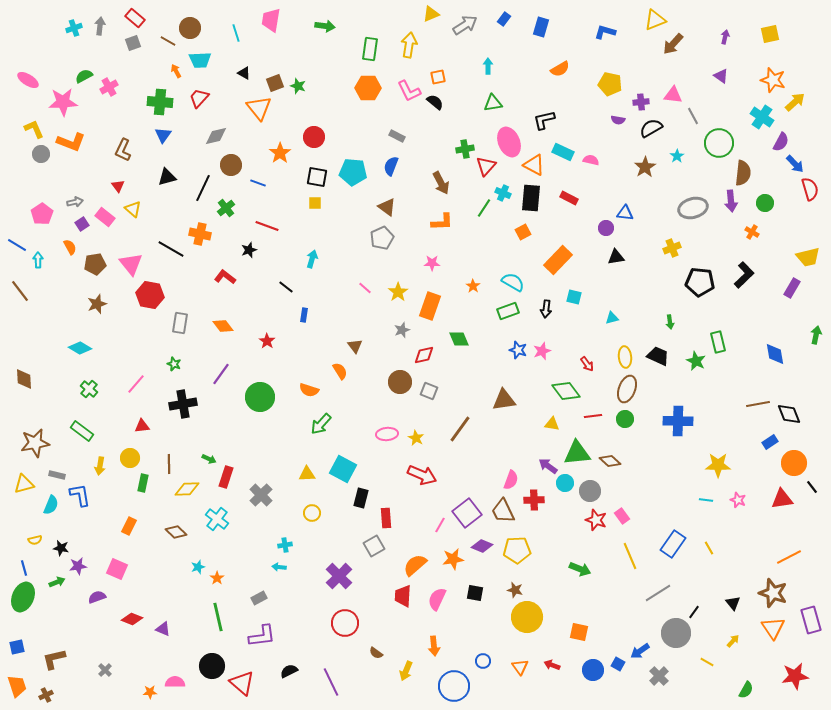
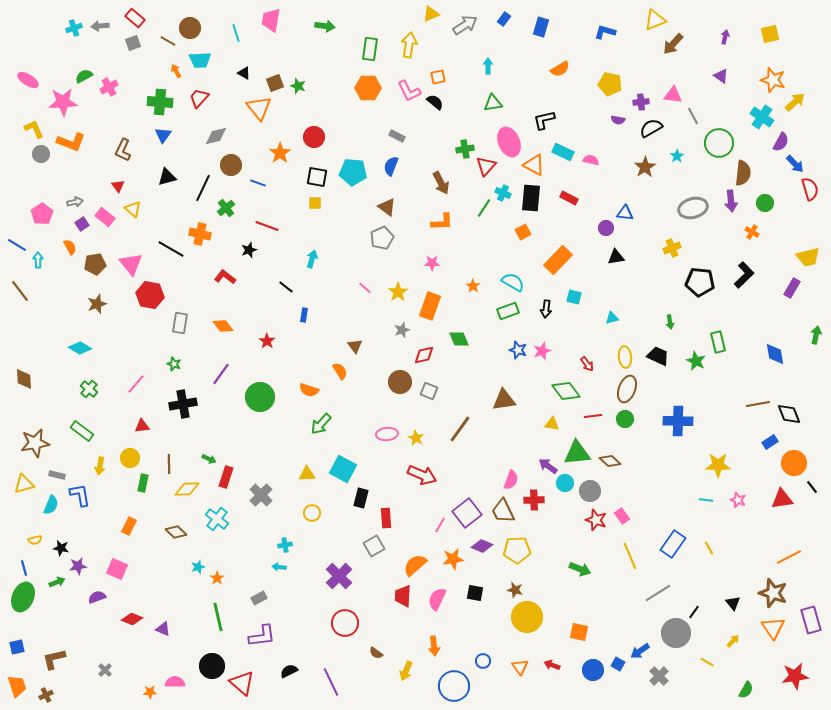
gray arrow at (100, 26): rotated 102 degrees counterclockwise
